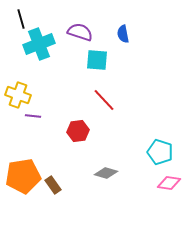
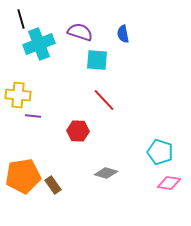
yellow cross: rotated 15 degrees counterclockwise
red hexagon: rotated 10 degrees clockwise
